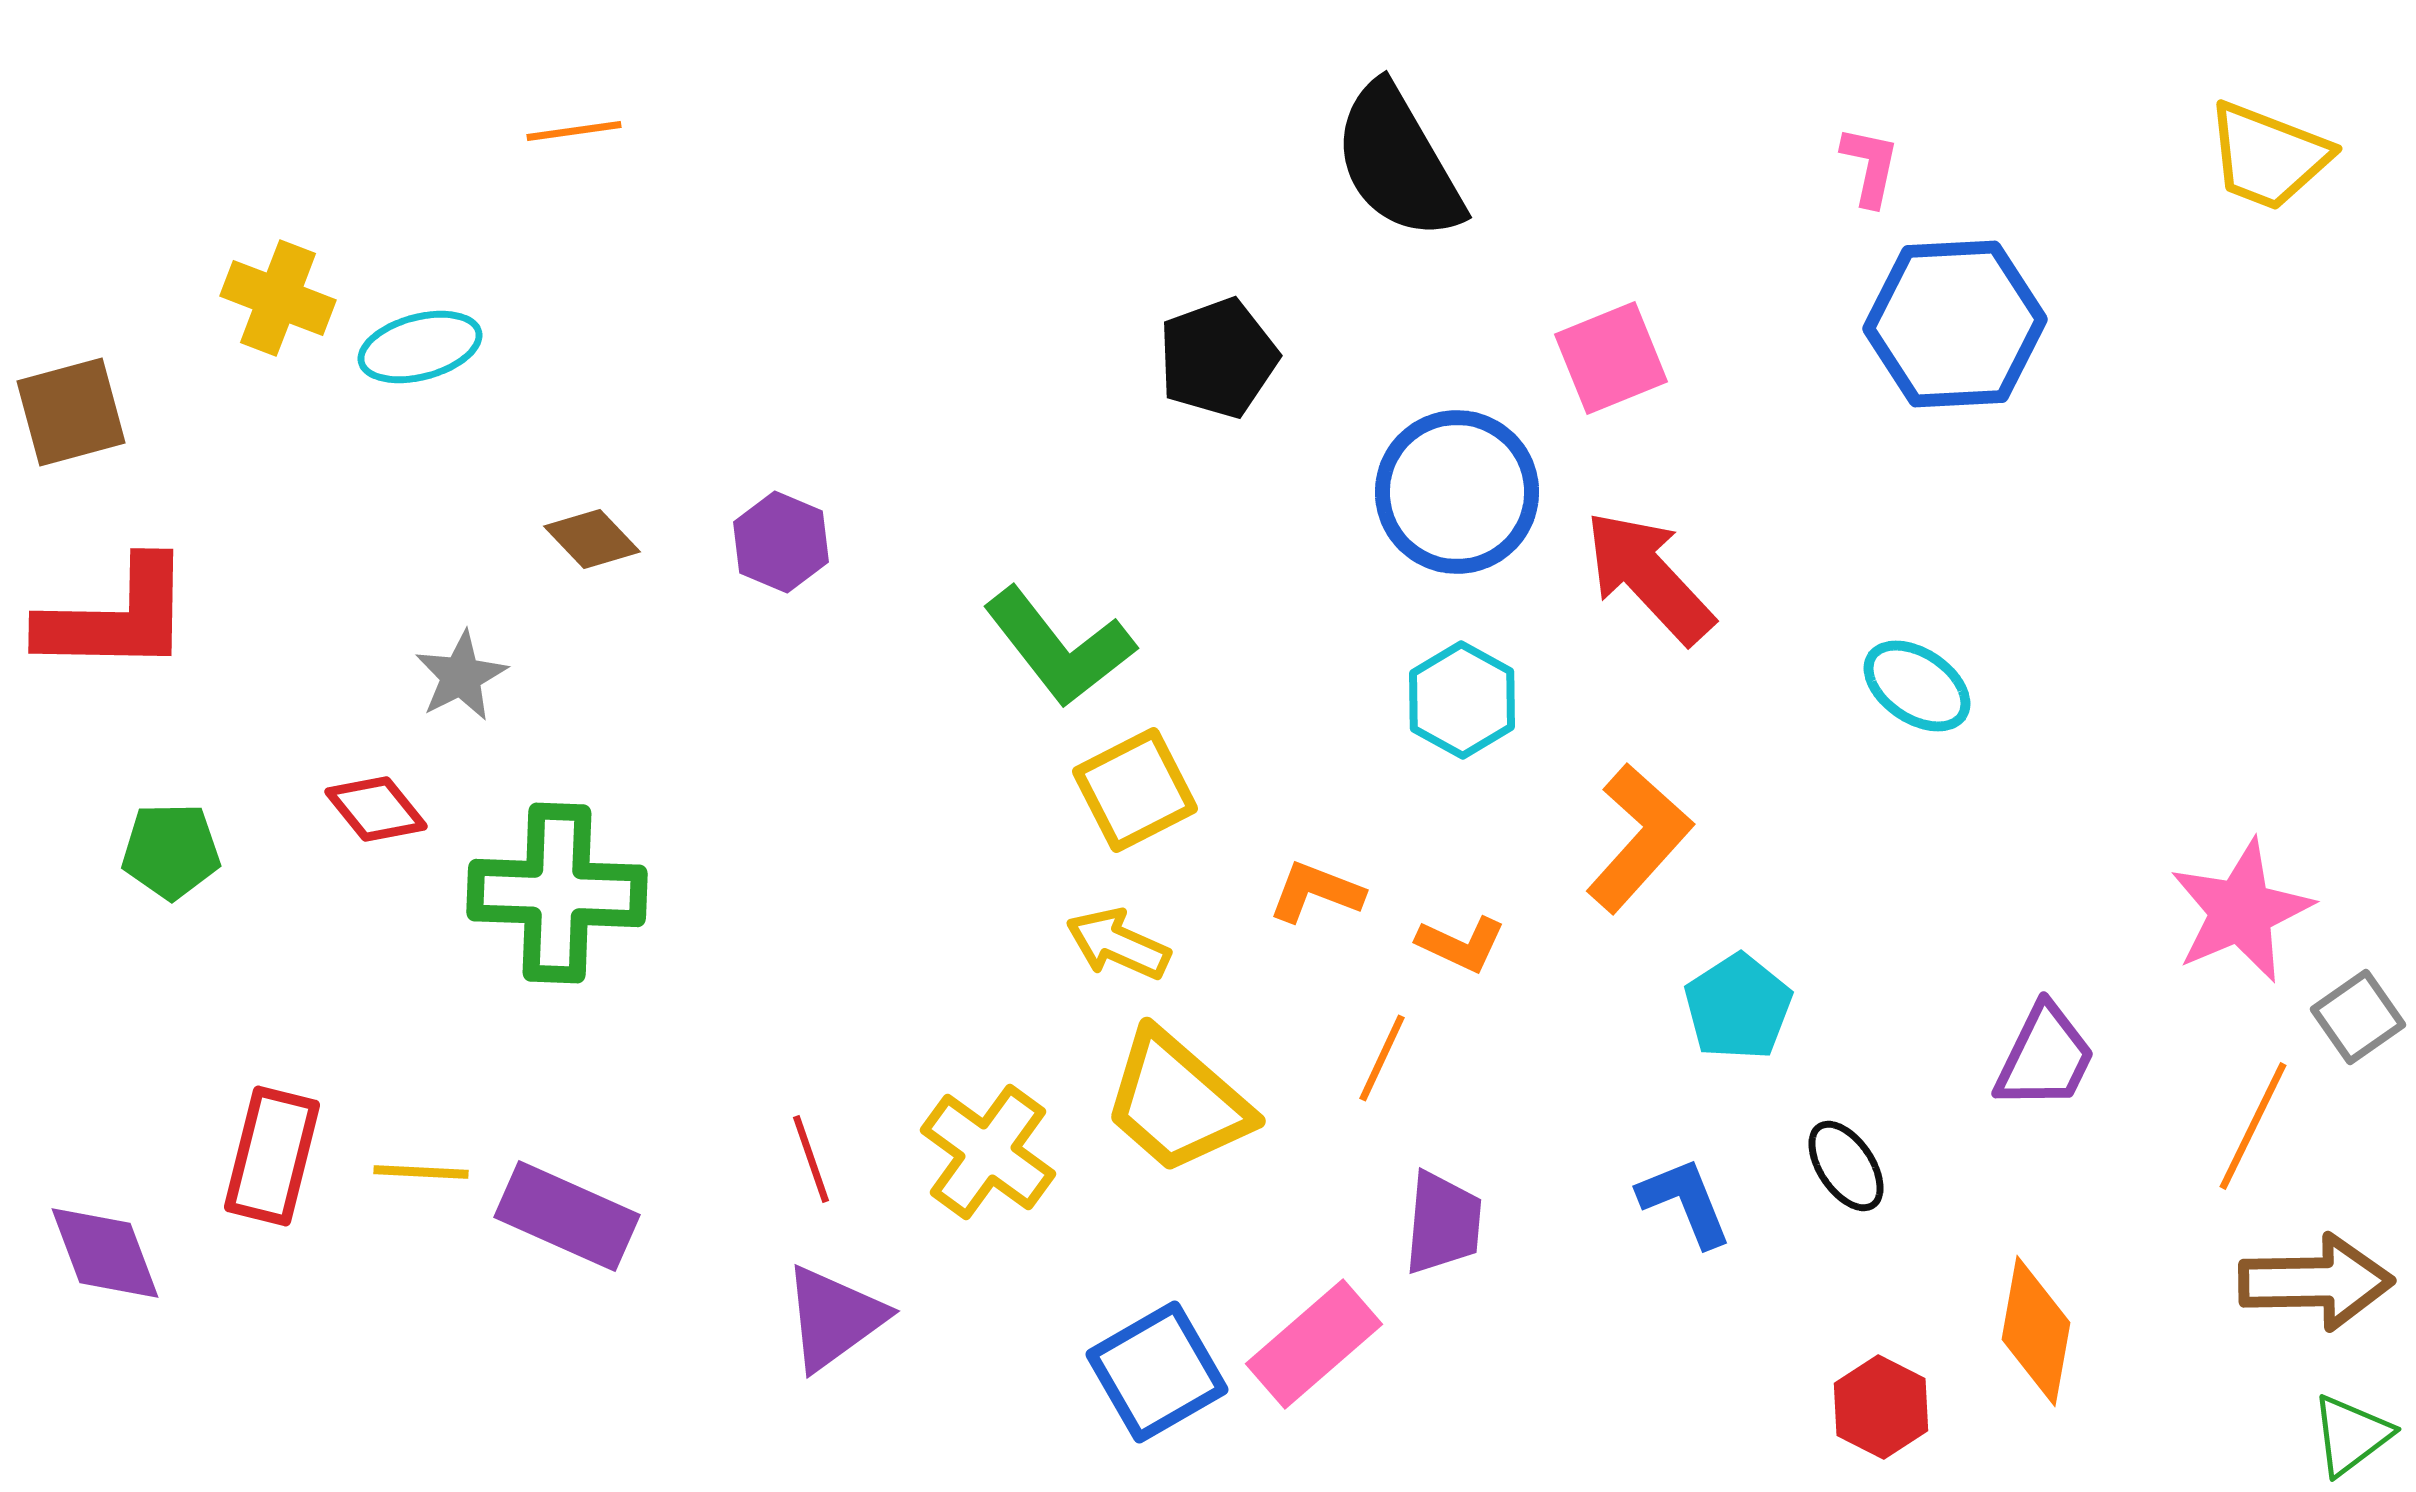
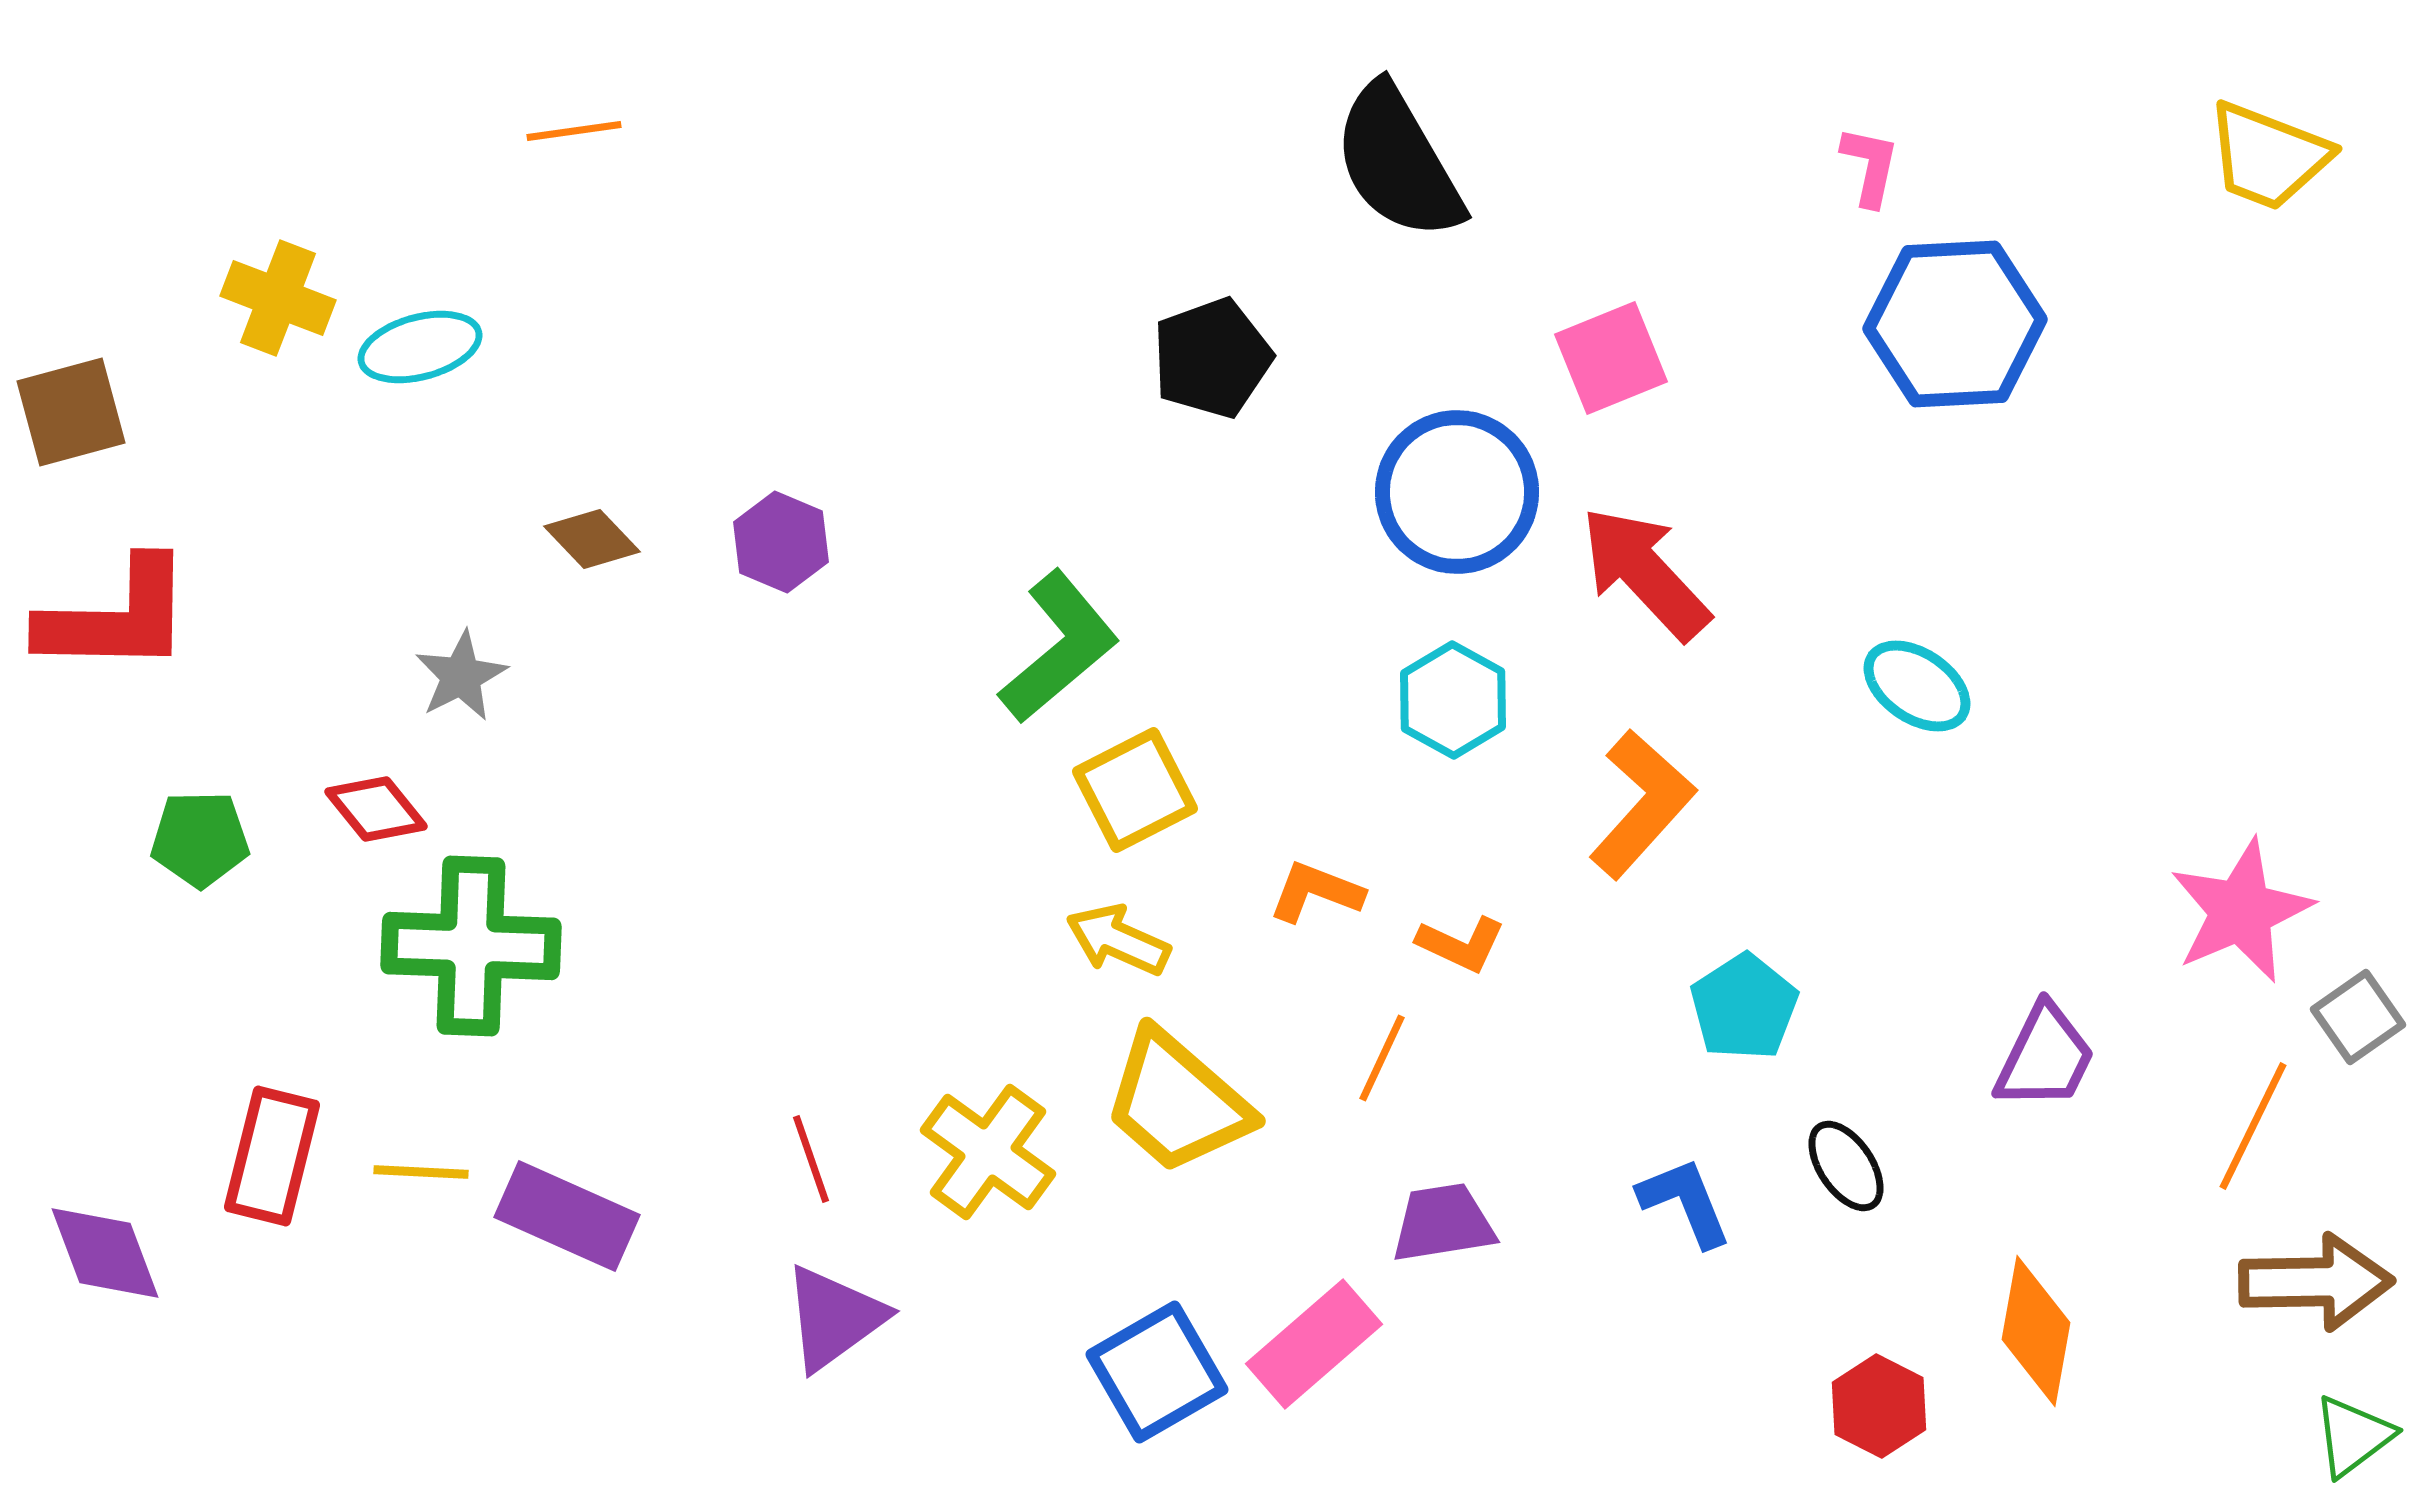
black pentagon at (1218, 358): moved 6 px left
red arrow at (1649, 577): moved 4 px left, 4 px up
green L-shape at (1059, 647): rotated 92 degrees counterclockwise
cyan hexagon at (1462, 700): moved 9 px left
orange L-shape at (1639, 838): moved 3 px right, 34 px up
green pentagon at (171, 851): moved 29 px right, 12 px up
green cross at (557, 893): moved 86 px left, 53 px down
yellow arrow at (1118, 944): moved 4 px up
cyan pentagon at (1738, 1007): moved 6 px right
purple trapezoid at (1443, 1223): rotated 104 degrees counterclockwise
red hexagon at (1881, 1407): moved 2 px left, 1 px up
green triangle at (2351, 1435): moved 2 px right, 1 px down
